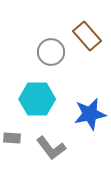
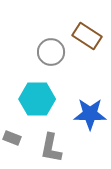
brown rectangle: rotated 16 degrees counterclockwise
blue star: rotated 12 degrees clockwise
gray rectangle: rotated 18 degrees clockwise
gray L-shape: rotated 48 degrees clockwise
